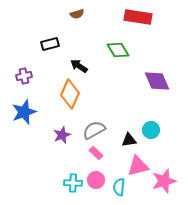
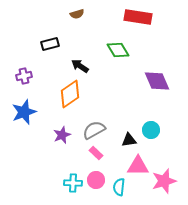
black arrow: moved 1 px right
orange diamond: rotated 32 degrees clockwise
pink triangle: rotated 15 degrees clockwise
